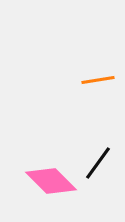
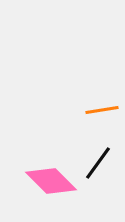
orange line: moved 4 px right, 30 px down
